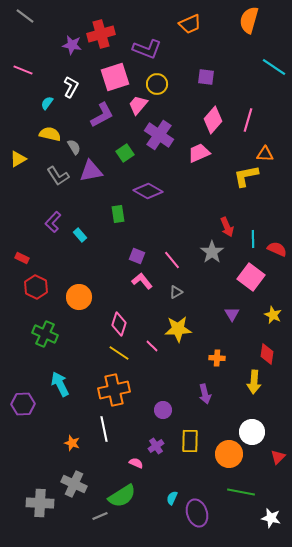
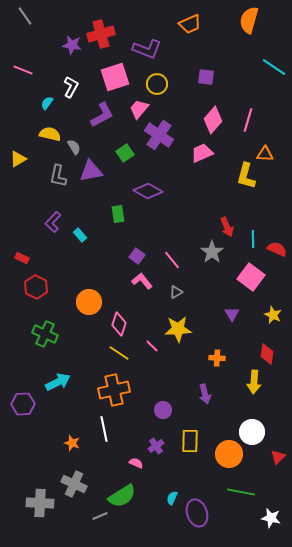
gray line at (25, 16): rotated 18 degrees clockwise
pink trapezoid at (138, 105): moved 1 px right, 4 px down
pink trapezoid at (199, 153): moved 3 px right
gray L-shape at (58, 176): rotated 45 degrees clockwise
yellow L-shape at (246, 176): rotated 64 degrees counterclockwise
purple square at (137, 256): rotated 14 degrees clockwise
orange circle at (79, 297): moved 10 px right, 5 px down
cyan arrow at (60, 384): moved 2 px left, 2 px up; rotated 90 degrees clockwise
